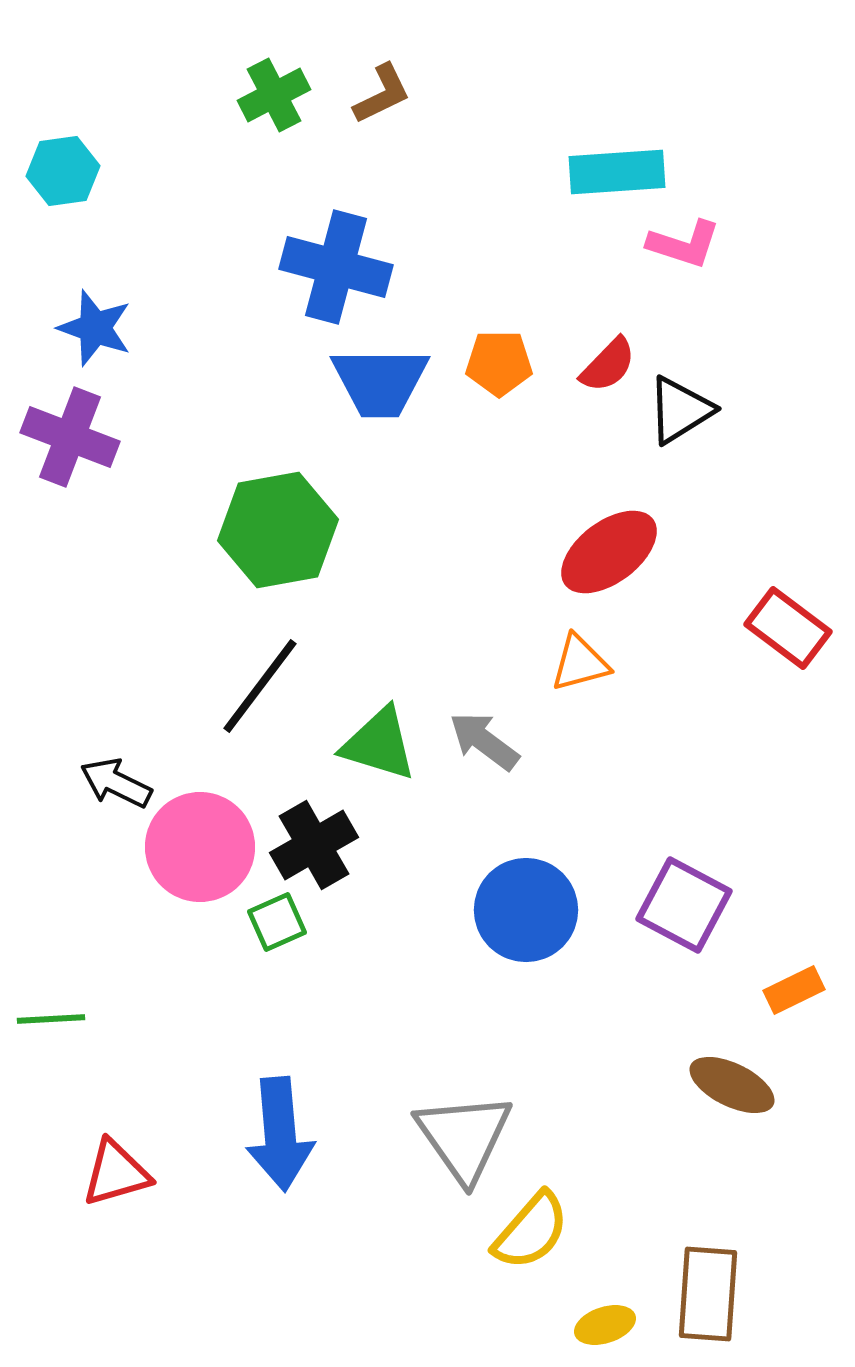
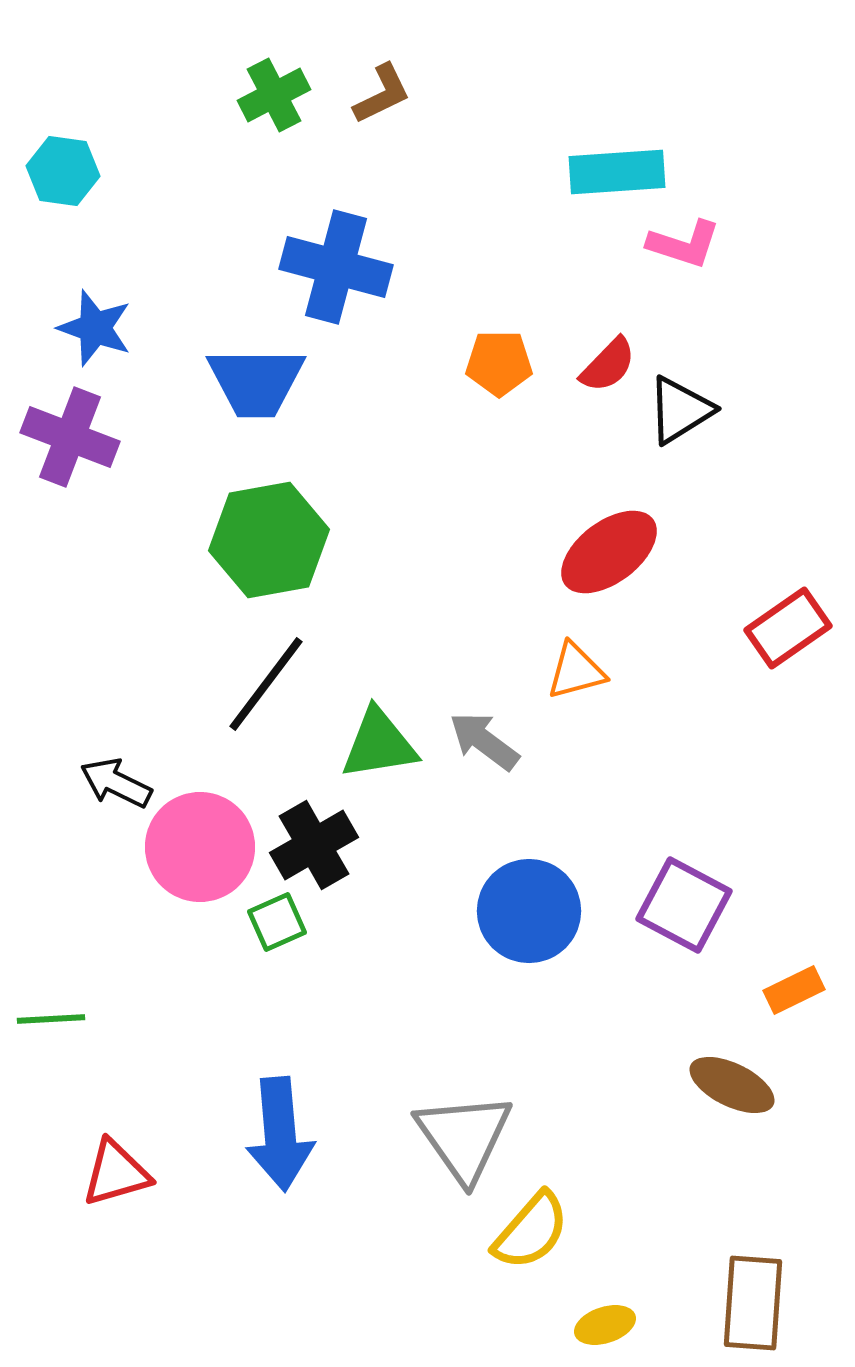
cyan hexagon: rotated 16 degrees clockwise
blue trapezoid: moved 124 px left
green hexagon: moved 9 px left, 10 px down
red rectangle: rotated 72 degrees counterclockwise
orange triangle: moved 4 px left, 8 px down
black line: moved 6 px right, 2 px up
green triangle: rotated 26 degrees counterclockwise
blue circle: moved 3 px right, 1 px down
brown rectangle: moved 45 px right, 9 px down
